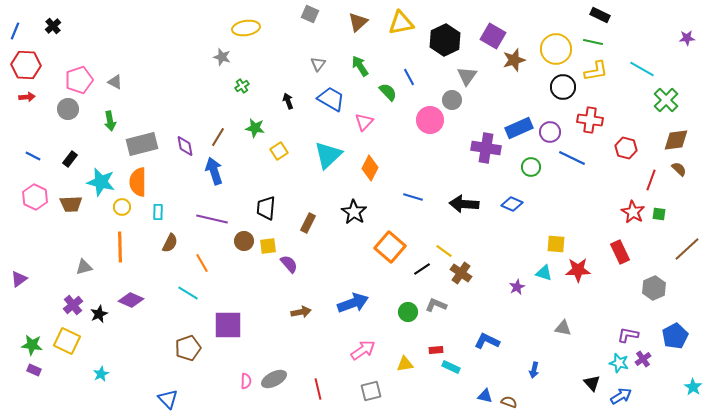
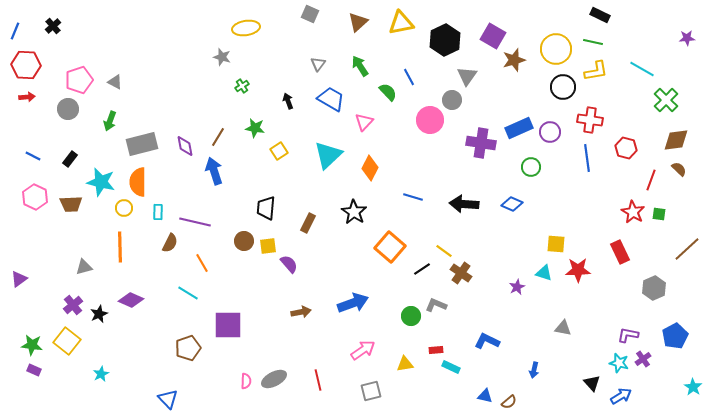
green arrow at (110, 121): rotated 30 degrees clockwise
purple cross at (486, 148): moved 5 px left, 5 px up
blue line at (572, 158): moved 15 px right; rotated 56 degrees clockwise
yellow circle at (122, 207): moved 2 px right, 1 px down
purple line at (212, 219): moved 17 px left, 3 px down
green circle at (408, 312): moved 3 px right, 4 px down
yellow square at (67, 341): rotated 12 degrees clockwise
red line at (318, 389): moved 9 px up
brown semicircle at (509, 402): rotated 119 degrees clockwise
